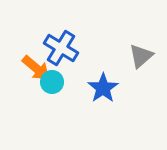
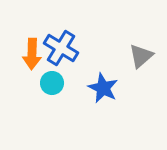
orange arrow: moved 4 px left, 14 px up; rotated 52 degrees clockwise
cyan circle: moved 1 px down
blue star: rotated 12 degrees counterclockwise
